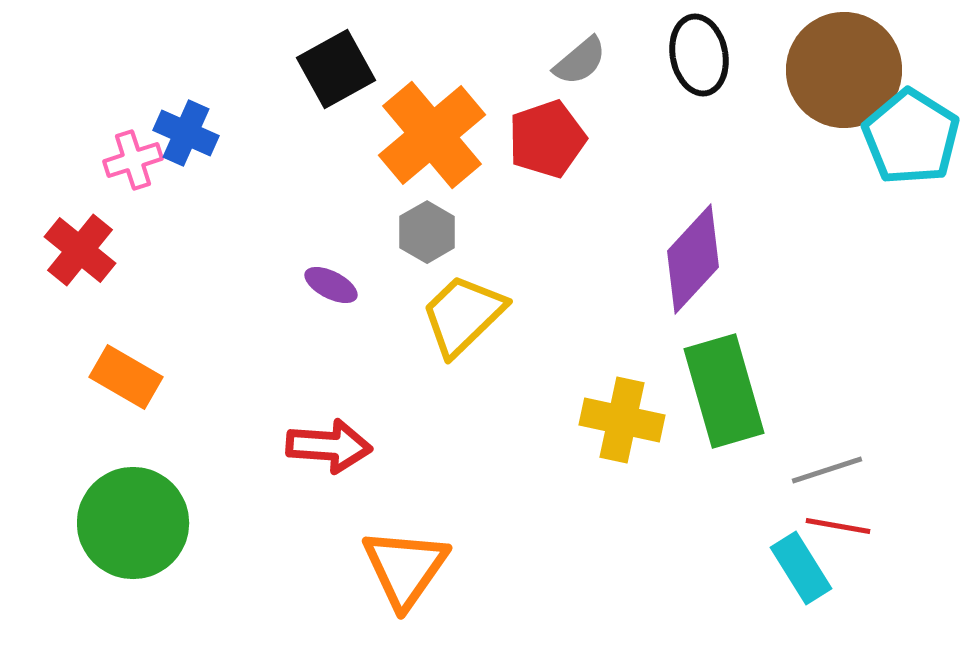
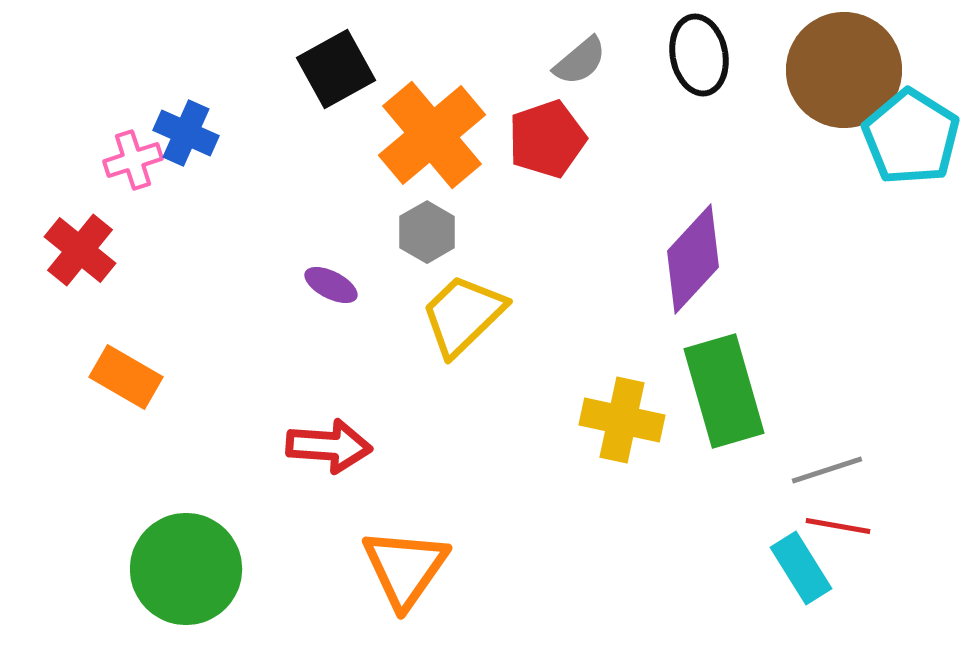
green circle: moved 53 px right, 46 px down
